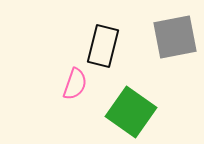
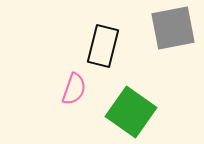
gray square: moved 2 px left, 9 px up
pink semicircle: moved 1 px left, 5 px down
